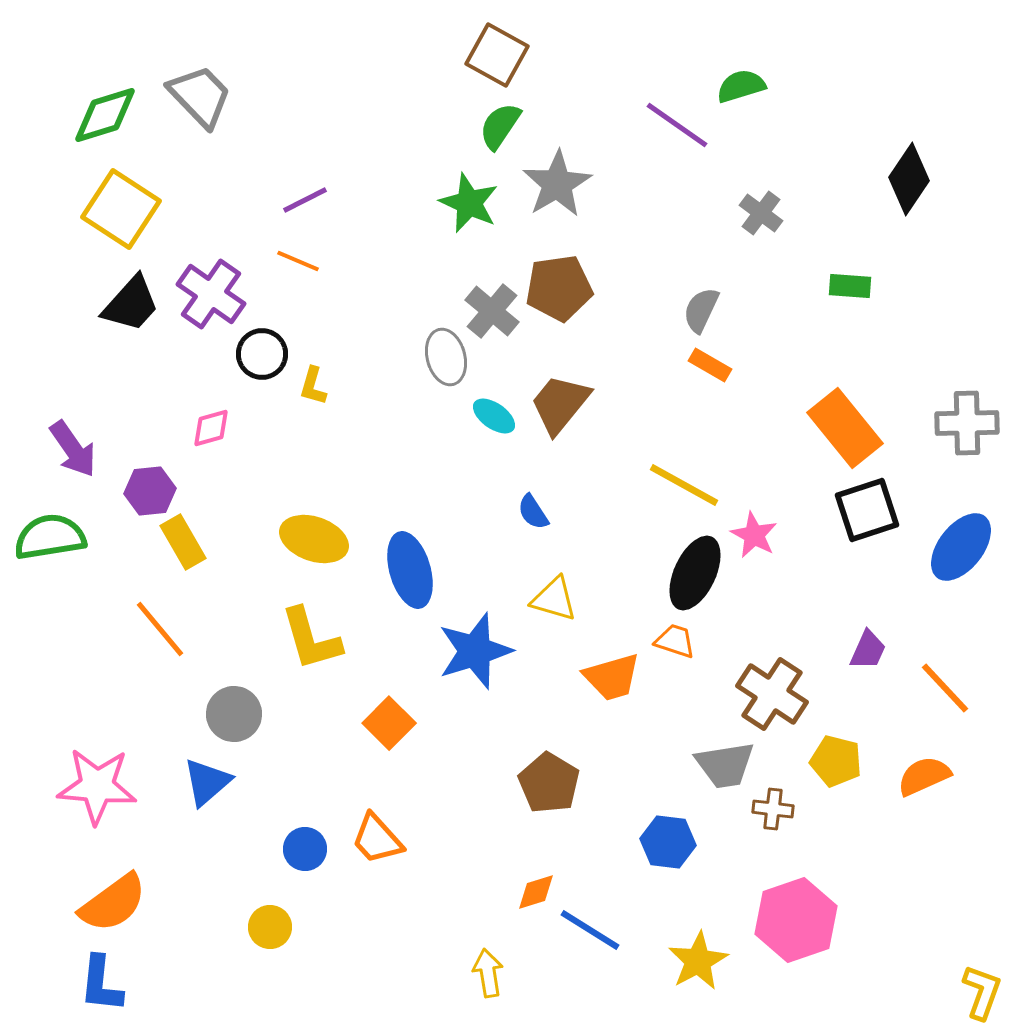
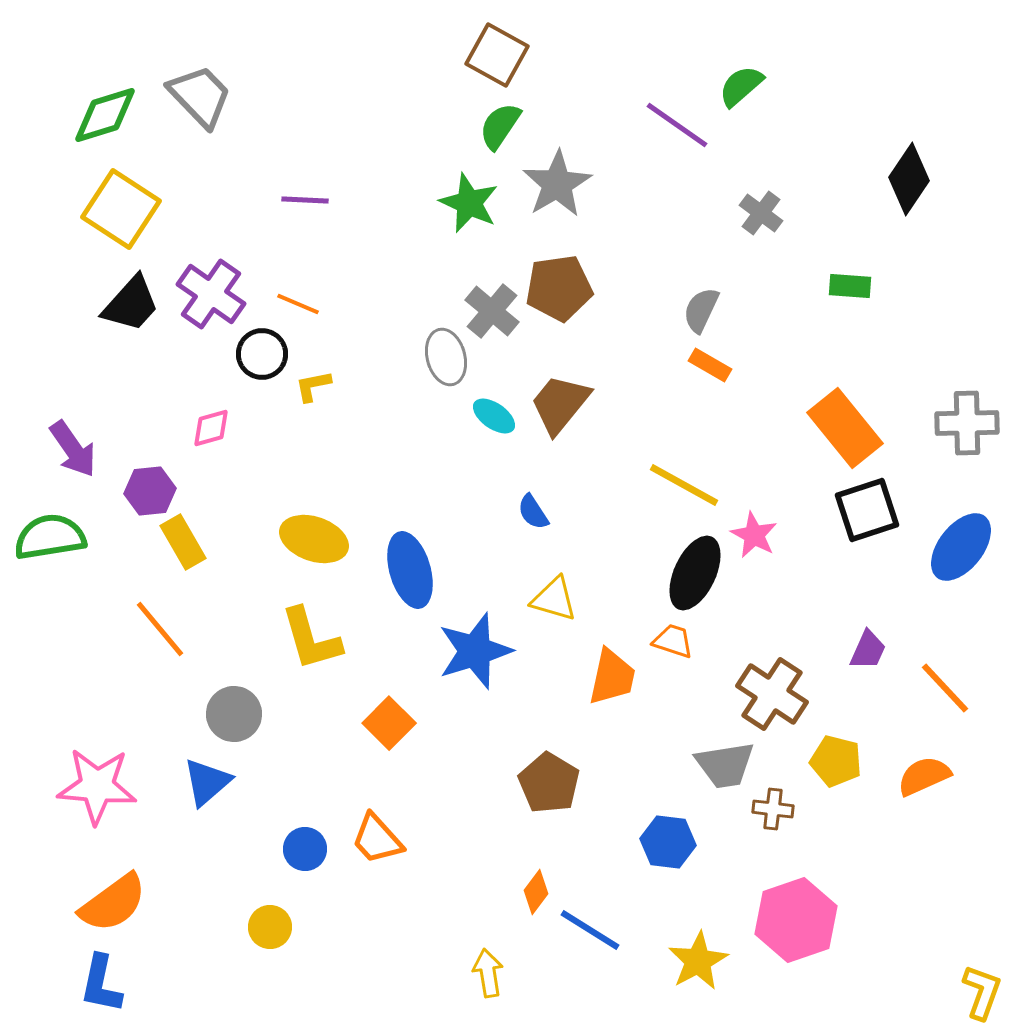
green semicircle at (741, 86): rotated 24 degrees counterclockwise
purple line at (305, 200): rotated 30 degrees clockwise
orange line at (298, 261): moved 43 px down
yellow L-shape at (313, 386): rotated 63 degrees clockwise
orange trapezoid at (675, 641): moved 2 px left
orange trapezoid at (612, 677): rotated 62 degrees counterclockwise
orange diamond at (536, 892): rotated 36 degrees counterclockwise
blue L-shape at (101, 984): rotated 6 degrees clockwise
